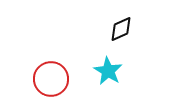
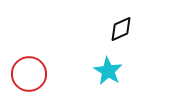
red circle: moved 22 px left, 5 px up
